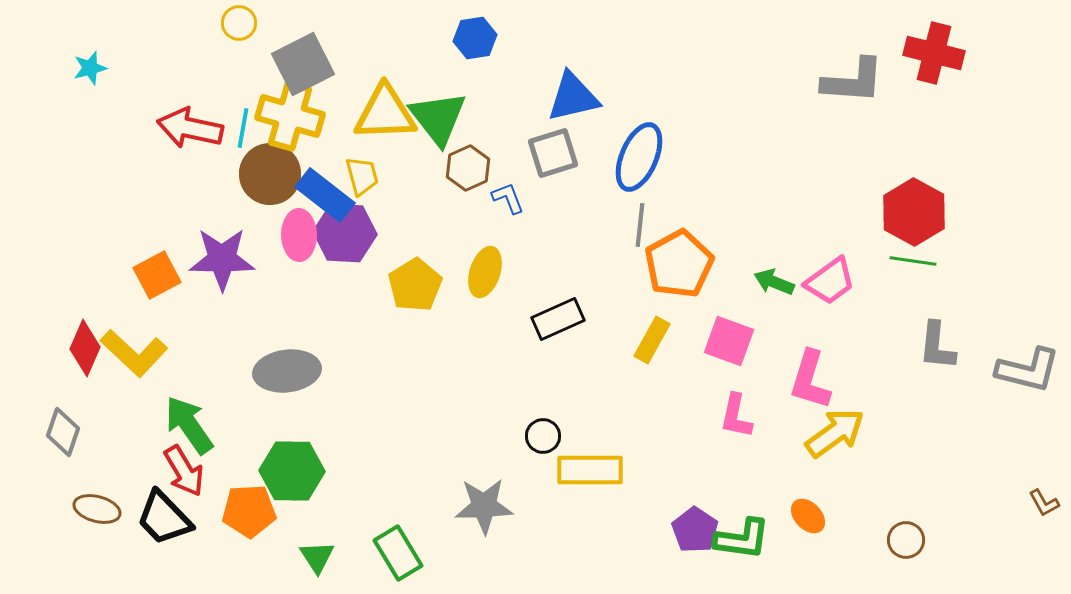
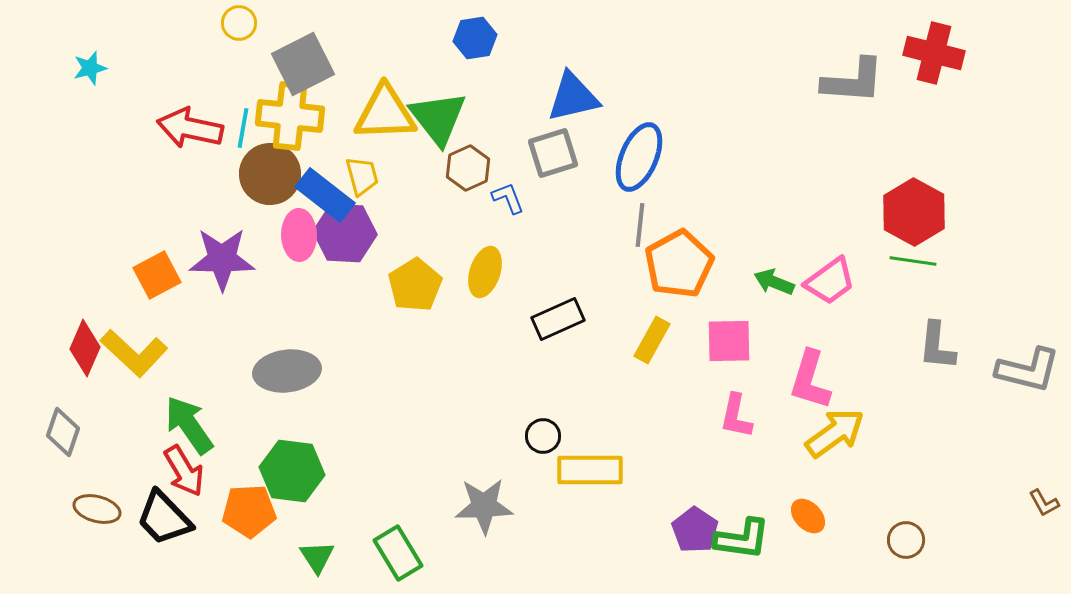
yellow cross at (290, 116): rotated 10 degrees counterclockwise
pink square at (729, 341): rotated 21 degrees counterclockwise
green hexagon at (292, 471): rotated 6 degrees clockwise
